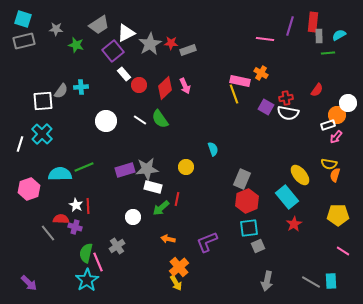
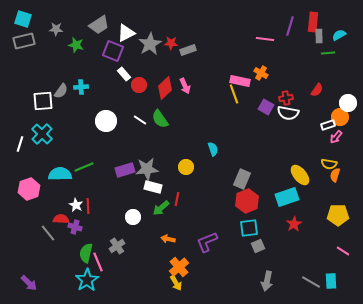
purple square at (113, 51): rotated 30 degrees counterclockwise
orange circle at (337, 115): moved 3 px right, 2 px down
cyan rectangle at (287, 197): rotated 70 degrees counterclockwise
